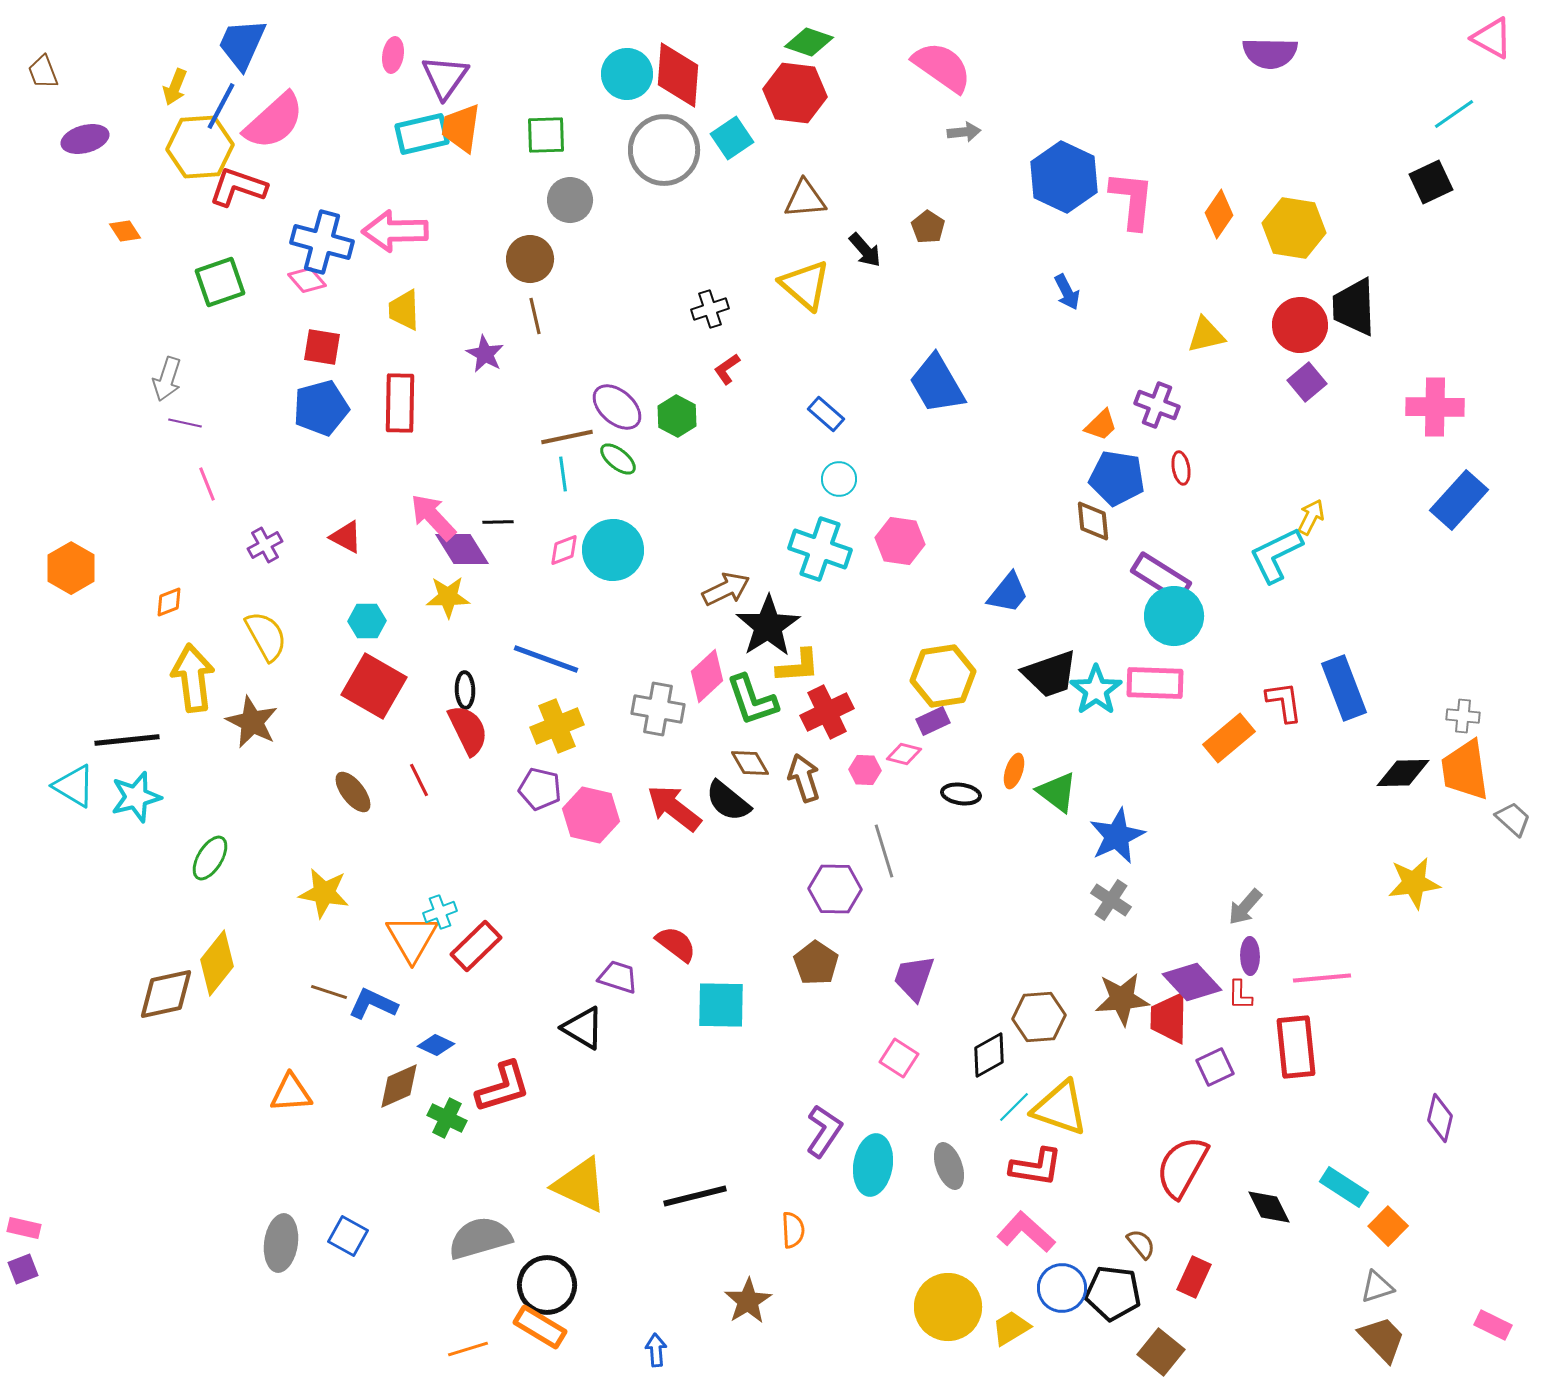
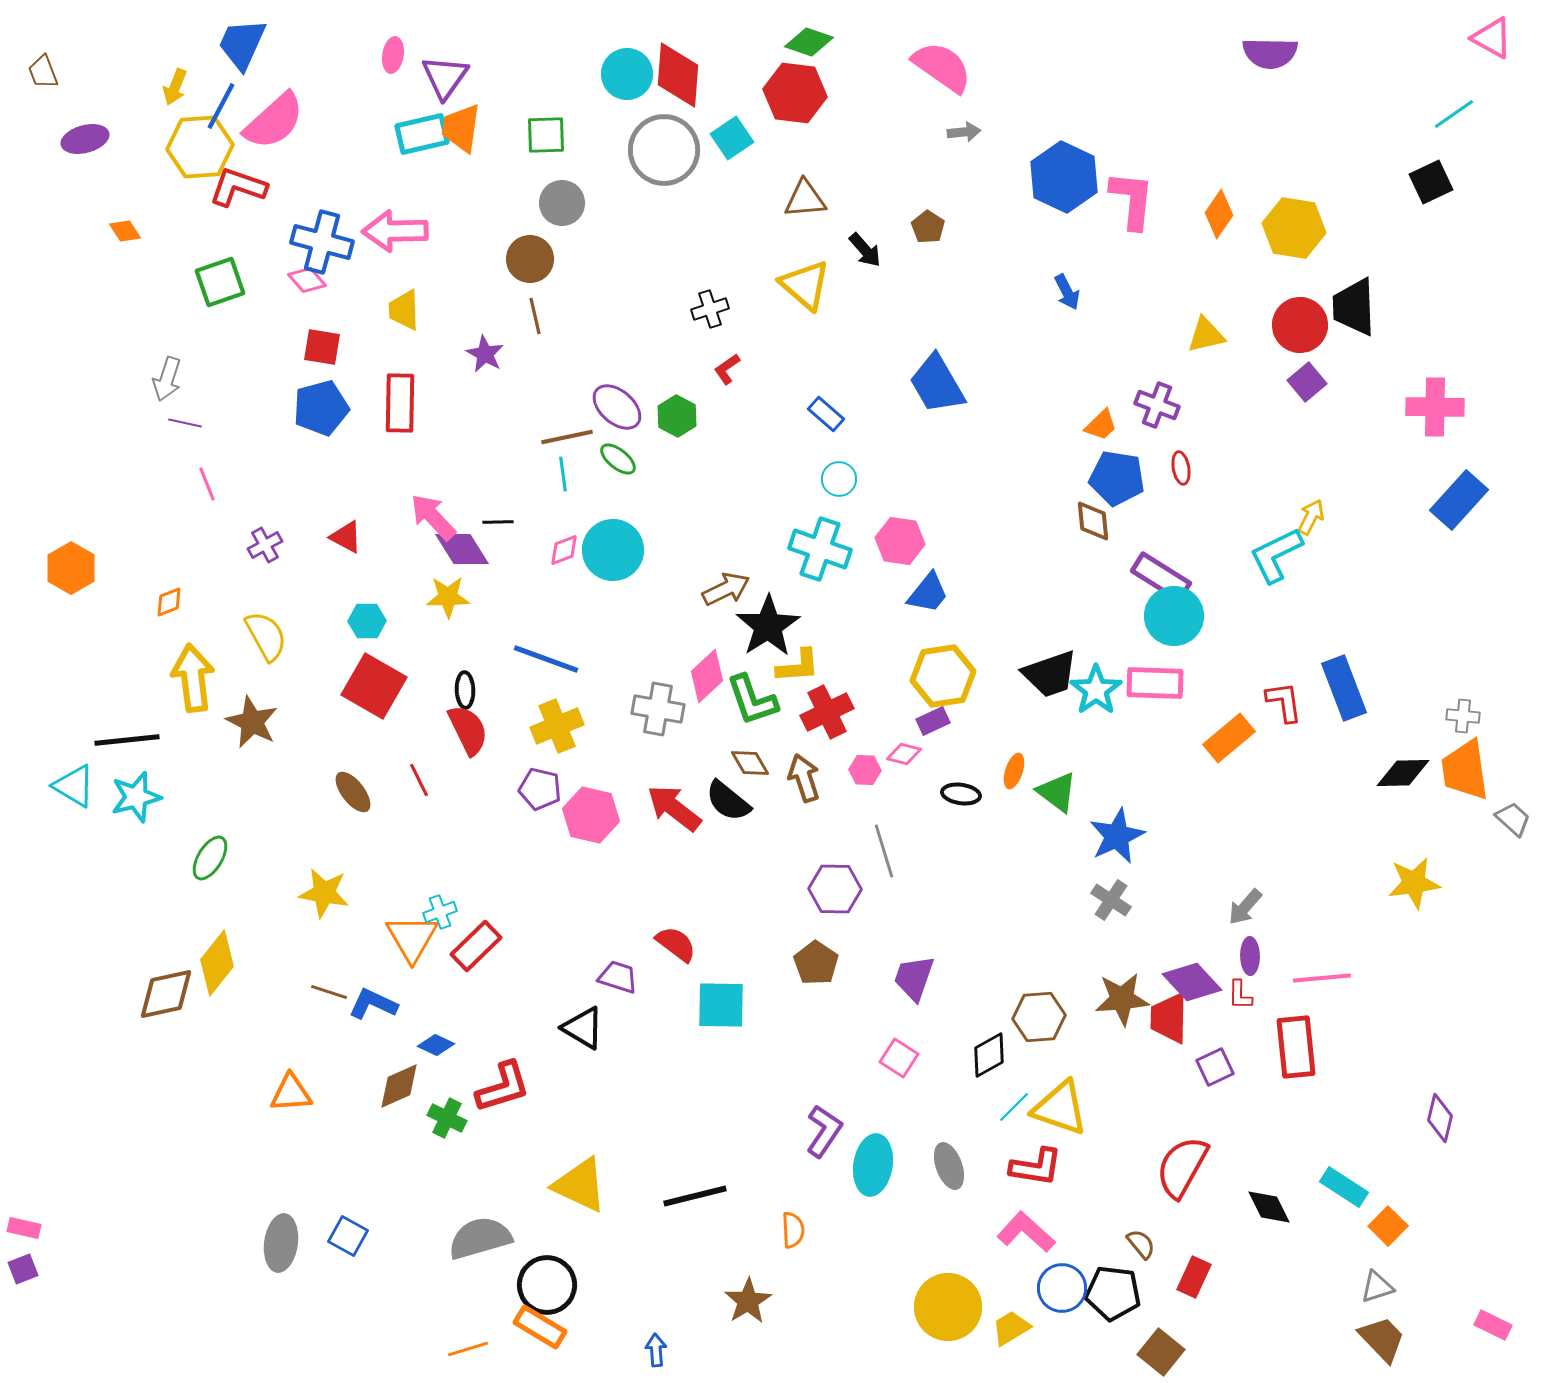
gray circle at (570, 200): moved 8 px left, 3 px down
blue trapezoid at (1008, 593): moved 80 px left
